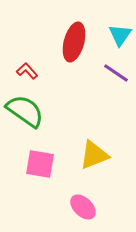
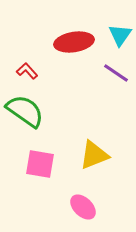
red ellipse: rotated 66 degrees clockwise
